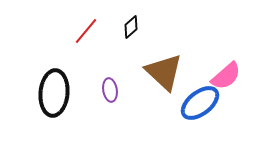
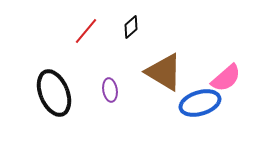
brown triangle: rotated 12 degrees counterclockwise
pink semicircle: moved 2 px down
black ellipse: rotated 27 degrees counterclockwise
blue ellipse: rotated 21 degrees clockwise
